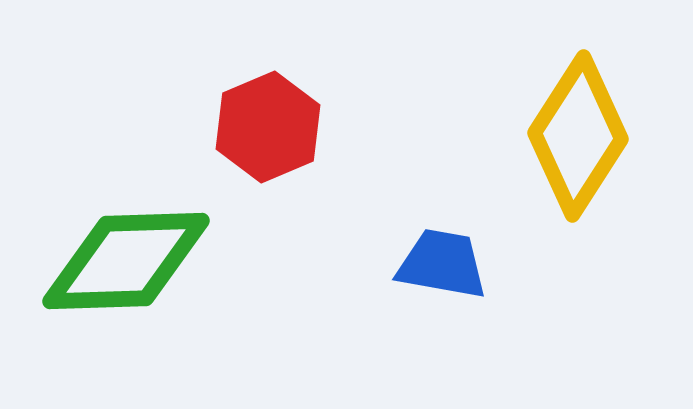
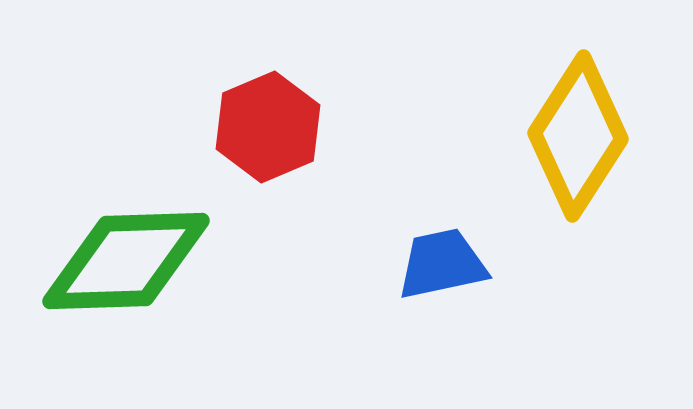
blue trapezoid: rotated 22 degrees counterclockwise
